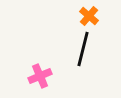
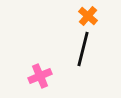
orange cross: moved 1 px left
